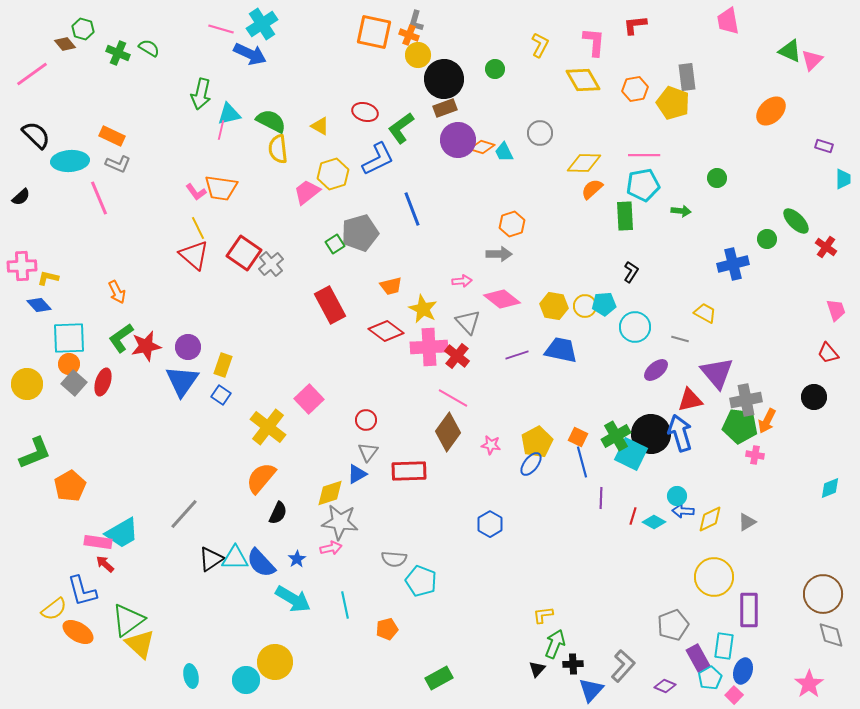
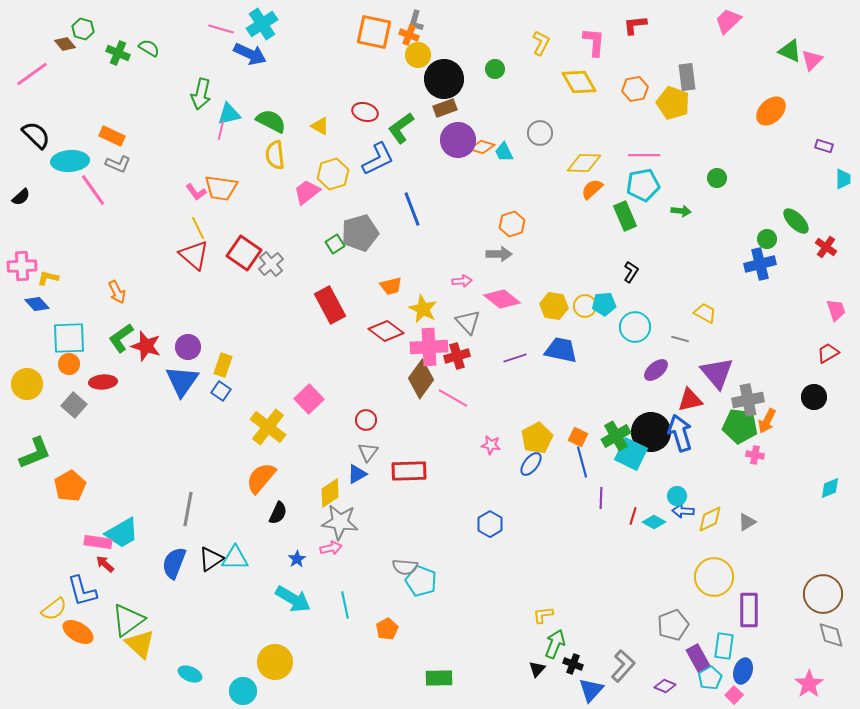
pink trapezoid at (728, 21): rotated 56 degrees clockwise
yellow L-shape at (540, 45): moved 1 px right, 2 px up
yellow diamond at (583, 80): moved 4 px left, 2 px down
yellow semicircle at (278, 149): moved 3 px left, 6 px down
pink line at (99, 198): moved 6 px left, 8 px up; rotated 12 degrees counterclockwise
green rectangle at (625, 216): rotated 20 degrees counterclockwise
blue cross at (733, 264): moved 27 px right
blue diamond at (39, 305): moved 2 px left, 1 px up
red star at (146, 346): rotated 28 degrees clockwise
red trapezoid at (828, 353): rotated 100 degrees clockwise
purple line at (517, 355): moved 2 px left, 3 px down
red cross at (457, 356): rotated 35 degrees clockwise
red ellipse at (103, 382): rotated 68 degrees clockwise
gray square at (74, 383): moved 22 px down
blue square at (221, 395): moved 4 px up
gray cross at (746, 400): moved 2 px right
brown diamond at (448, 432): moved 27 px left, 53 px up
black circle at (651, 434): moved 2 px up
yellow pentagon at (537, 442): moved 4 px up
yellow diamond at (330, 493): rotated 16 degrees counterclockwise
gray line at (184, 514): moved 4 px right, 5 px up; rotated 32 degrees counterclockwise
gray semicircle at (394, 559): moved 11 px right, 8 px down
blue semicircle at (261, 563): moved 87 px left; rotated 64 degrees clockwise
orange pentagon at (387, 629): rotated 15 degrees counterclockwise
black cross at (573, 664): rotated 24 degrees clockwise
cyan ellipse at (191, 676): moved 1 px left, 2 px up; rotated 55 degrees counterclockwise
green rectangle at (439, 678): rotated 28 degrees clockwise
cyan circle at (246, 680): moved 3 px left, 11 px down
